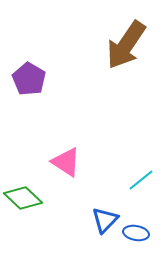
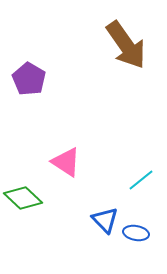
brown arrow: rotated 69 degrees counterclockwise
blue triangle: rotated 28 degrees counterclockwise
